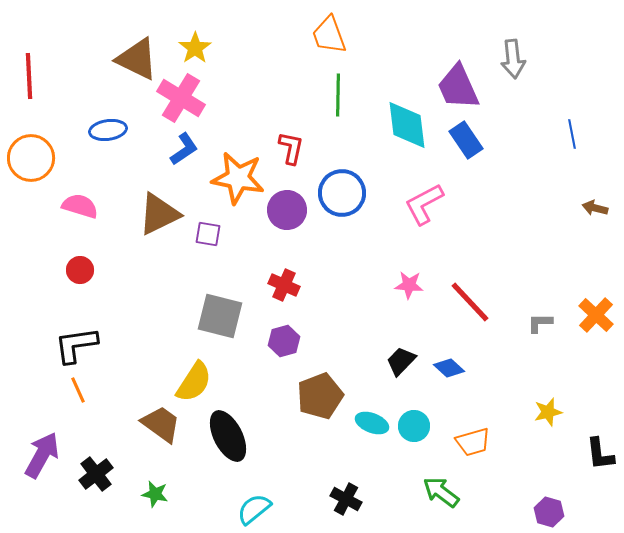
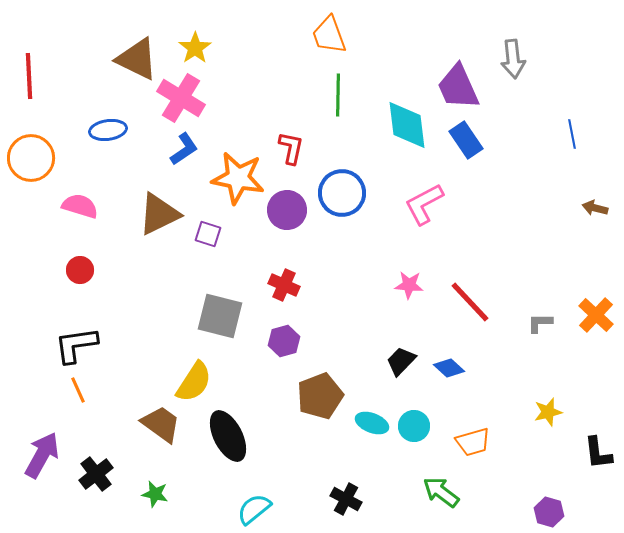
purple square at (208, 234): rotated 8 degrees clockwise
black L-shape at (600, 454): moved 2 px left, 1 px up
